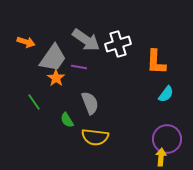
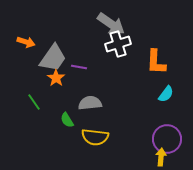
gray arrow: moved 25 px right, 16 px up
gray semicircle: rotated 75 degrees counterclockwise
